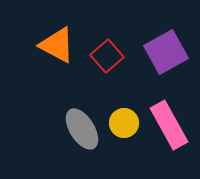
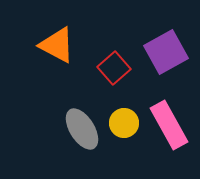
red square: moved 7 px right, 12 px down
